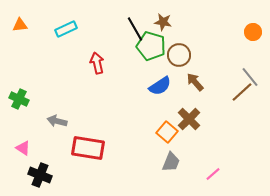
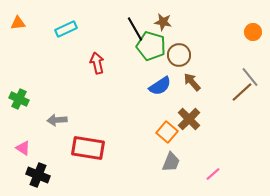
orange triangle: moved 2 px left, 2 px up
brown arrow: moved 3 px left
gray arrow: moved 1 px up; rotated 18 degrees counterclockwise
black cross: moved 2 px left
